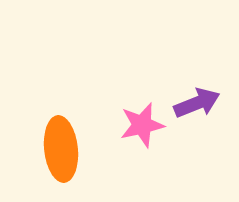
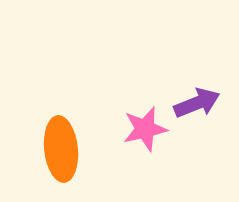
pink star: moved 3 px right, 4 px down
